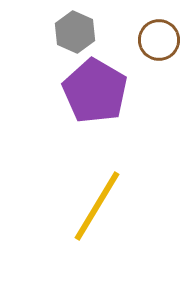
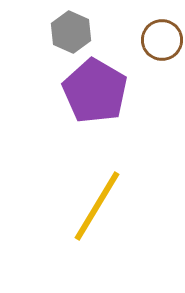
gray hexagon: moved 4 px left
brown circle: moved 3 px right
